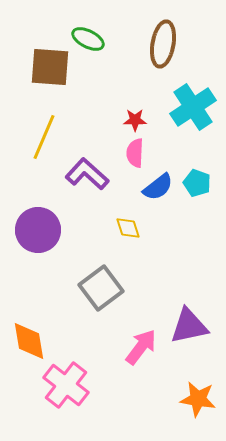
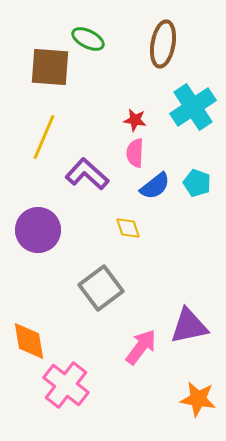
red star: rotated 10 degrees clockwise
blue semicircle: moved 3 px left, 1 px up
